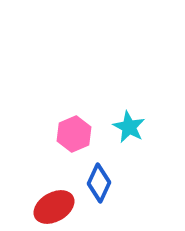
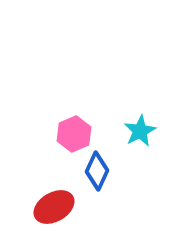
cyan star: moved 11 px right, 4 px down; rotated 16 degrees clockwise
blue diamond: moved 2 px left, 12 px up
